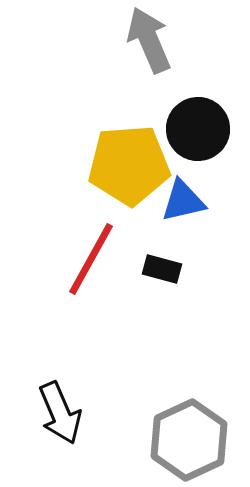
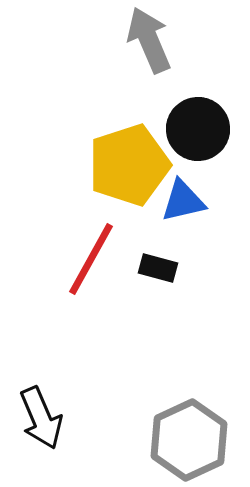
yellow pentagon: rotated 14 degrees counterclockwise
black rectangle: moved 4 px left, 1 px up
black arrow: moved 19 px left, 5 px down
